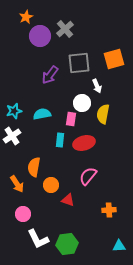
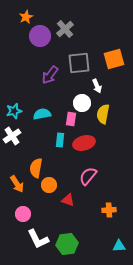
orange semicircle: moved 2 px right, 1 px down
orange circle: moved 2 px left
